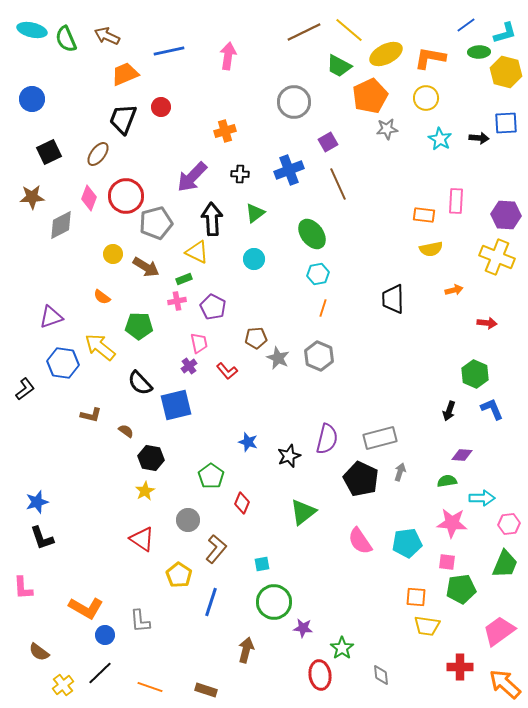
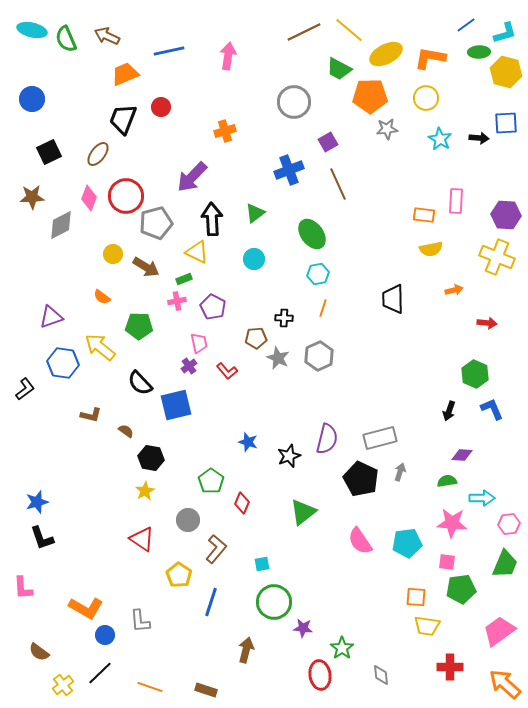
green trapezoid at (339, 66): moved 3 px down
orange pentagon at (370, 96): rotated 24 degrees clockwise
black cross at (240, 174): moved 44 px right, 144 px down
gray hexagon at (319, 356): rotated 12 degrees clockwise
green pentagon at (211, 476): moved 5 px down
red cross at (460, 667): moved 10 px left
